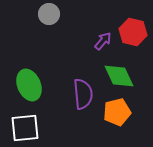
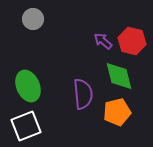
gray circle: moved 16 px left, 5 px down
red hexagon: moved 1 px left, 9 px down
purple arrow: rotated 90 degrees counterclockwise
green diamond: rotated 12 degrees clockwise
green ellipse: moved 1 px left, 1 px down
white square: moved 1 px right, 2 px up; rotated 16 degrees counterclockwise
